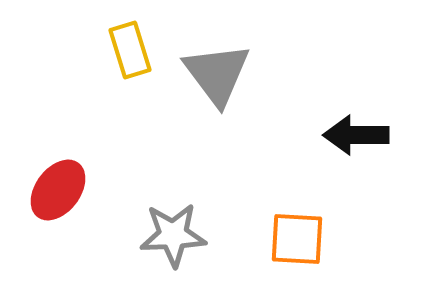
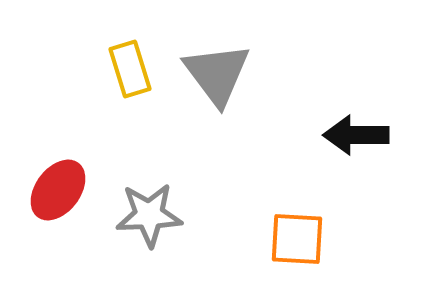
yellow rectangle: moved 19 px down
gray star: moved 24 px left, 20 px up
